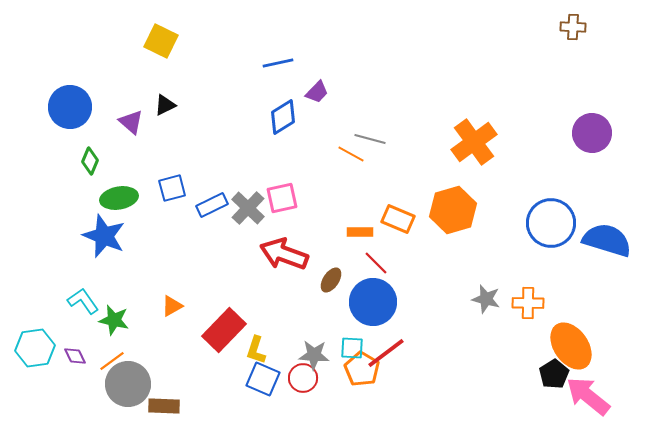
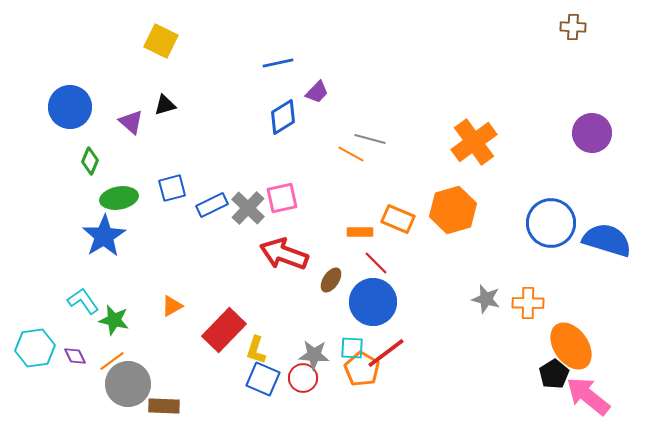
black triangle at (165, 105): rotated 10 degrees clockwise
blue star at (104, 236): rotated 18 degrees clockwise
